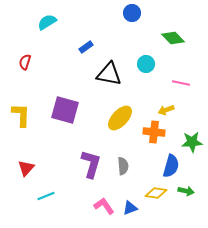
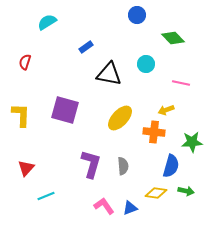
blue circle: moved 5 px right, 2 px down
